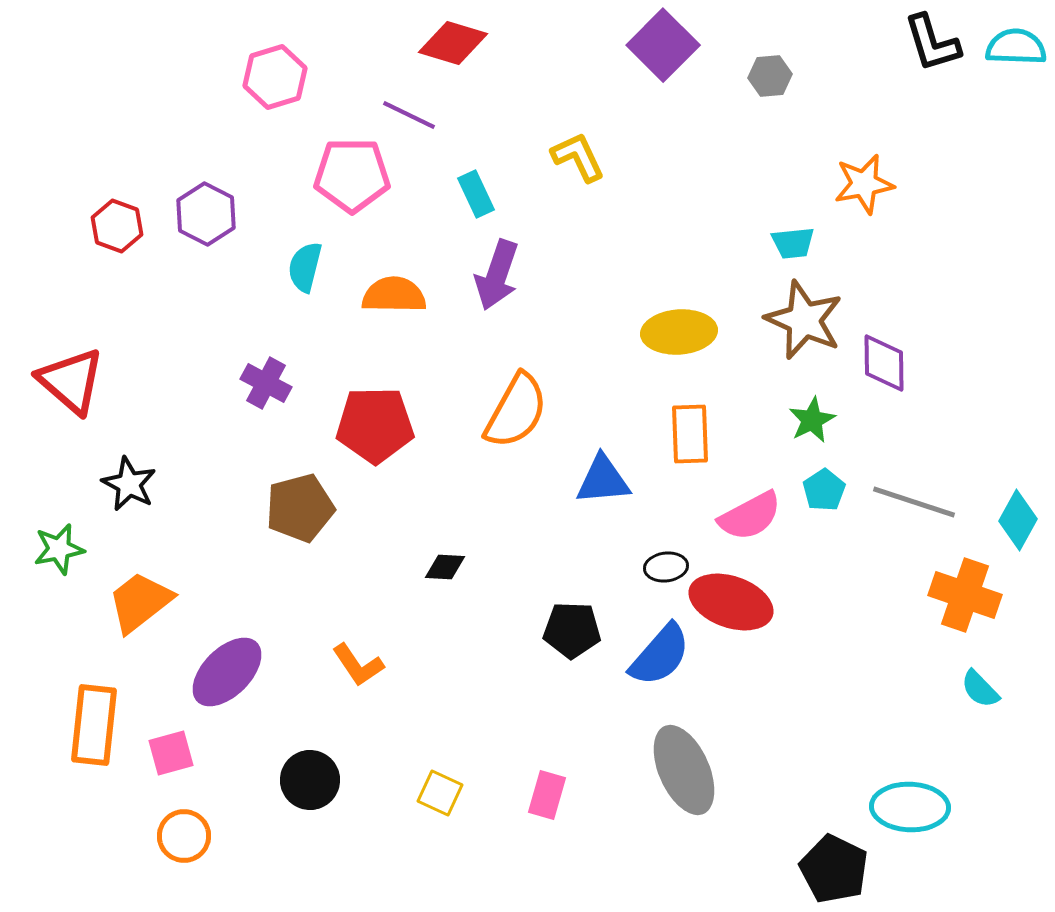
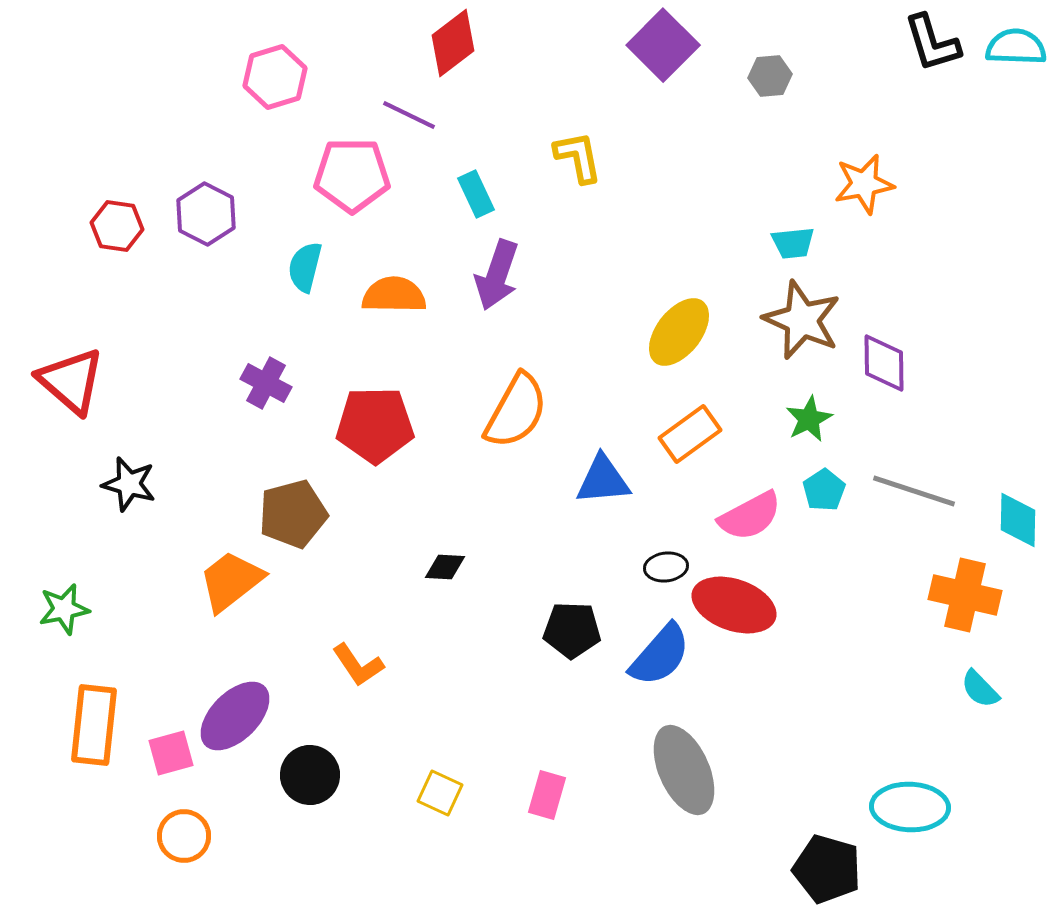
red diamond at (453, 43): rotated 54 degrees counterclockwise
yellow L-shape at (578, 157): rotated 14 degrees clockwise
red hexagon at (117, 226): rotated 12 degrees counterclockwise
brown star at (804, 320): moved 2 px left
yellow ellipse at (679, 332): rotated 48 degrees counterclockwise
green star at (812, 420): moved 3 px left, 1 px up
orange rectangle at (690, 434): rotated 56 degrees clockwise
black star at (129, 484): rotated 12 degrees counterclockwise
gray line at (914, 502): moved 11 px up
brown pentagon at (300, 508): moved 7 px left, 6 px down
cyan diamond at (1018, 520): rotated 28 degrees counterclockwise
green star at (59, 549): moved 5 px right, 60 px down
orange cross at (965, 595): rotated 6 degrees counterclockwise
orange trapezoid at (140, 602): moved 91 px right, 21 px up
red ellipse at (731, 602): moved 3 px right, 3 px down
purple ellipse at (227, 672): moved 8 px right, 44 px down
black circle at (310, 780): moved 5 px up
black pentagon at (834, 869): moved 7 px left; rotated 10 degrees counterclockwise
